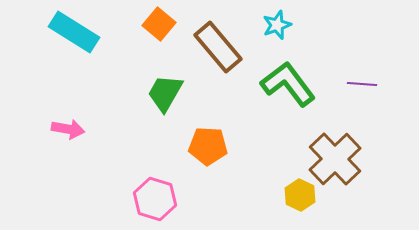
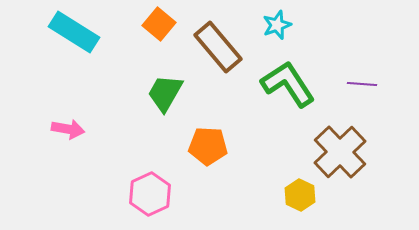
green L-shape: rotated 4 degrees clockwise
brown cross: moved 5 px right, 7 px up
pink hexagon: moved 5 px left, 5 px up; rotated 18 degrees clockwise
